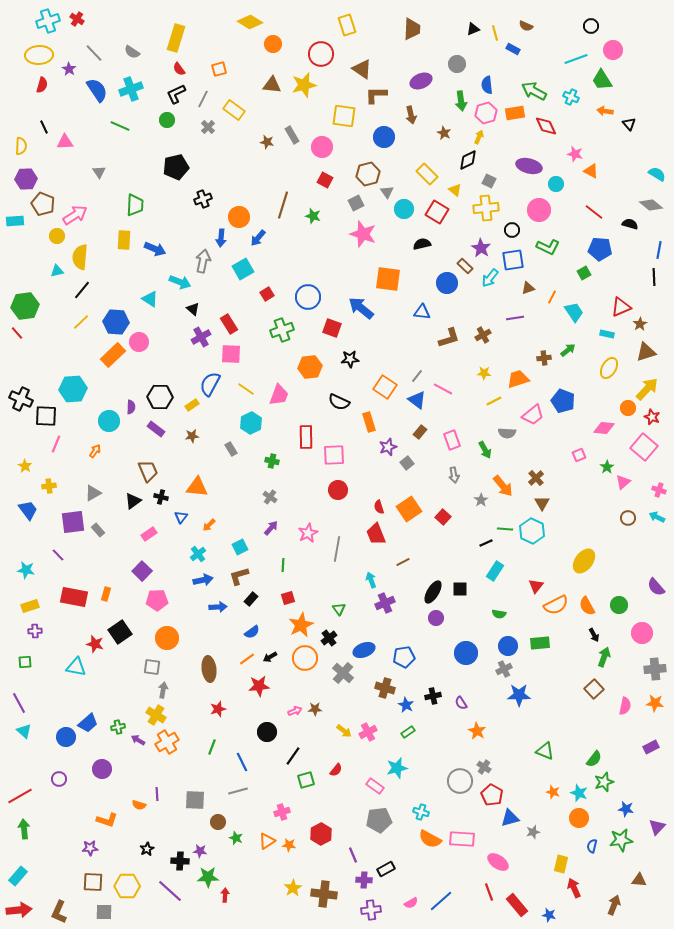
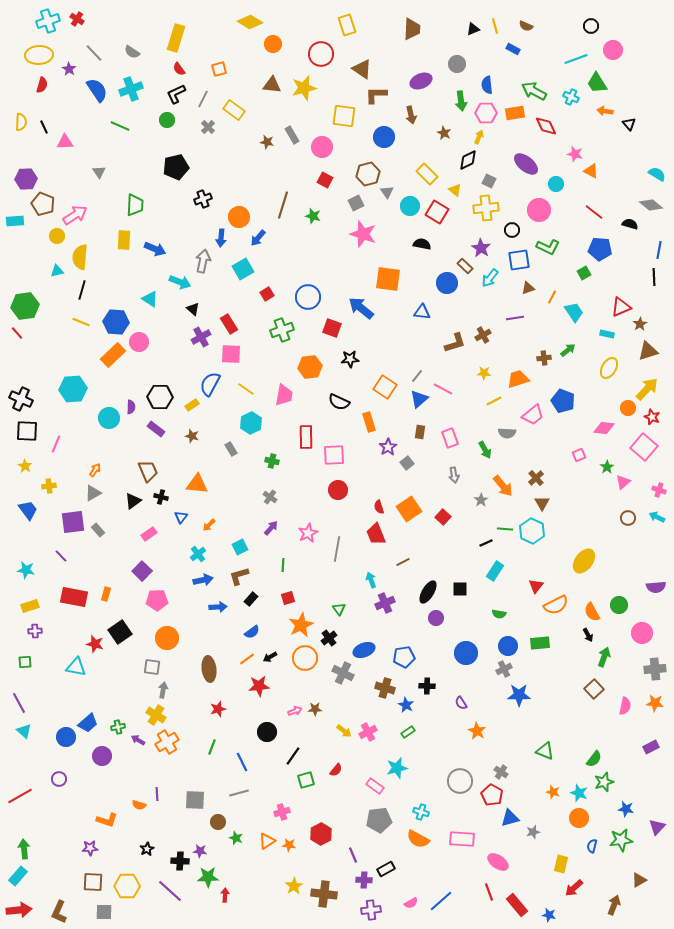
yellow line at (495, 33): moved 7 px up
green trapezoid at (602, 80): moved 5 px left, 3 px down
yellow star at (304, 85): moved 3 px down
pink hexagon at (486, 113): rotated 15 degrees clockwise
yellow semicircle at (21, 146): moved 24 px up
purple ellipse at (529, 166): moved 3 px left, 2 px up; rotated 25 degrees clockwise
cyan circle at (404, 209): moved 6 px right, 3 px up
black semicircle at (422, 244): rotated 24 degrees clockwise
blue square at (513, 260): moved 6 px right
black line at (82, 290): rotated 24 degrees counterclockwise
yellow line at (81, 322): rotated 66 degrees clockwise
brown L-shape at (449, 338): moved 6 px right, 5 px down
brown triangle at (646, 352): moved 2 px right, 1 px up
pink trapezoid at (279, 395): moved 5 px right; rotated 10 degrees counterclockwise
blue triangle at (417, 400): moved 2 px right, 1 px up; rotated 42 degrees clockwise
black square at (46, 416): moved 19 px left, 15 px down
cyan circle at (109, 421): moved 3 px up
brown rectangle at (420, 432): rotated 32 degrees counterclockwise
brown star at (192, 436): rotated 24 degrees clockwise
pink rectangle at (452, 440): moved 2 px left, 2 px up
purple star at (388, 447): rotated 12 degrees counterclockwise
orange arrow at (95, 451): moved 19 px down
orange triangle at (197, 487): moved 3 px up
purple line at (58, 555): moved 3 px right, 1 px down
purple semicircle at (656, 587): rotated 54 degrees counterclockwise
black ellipse at (433, 592): moved 5 px left
orange semicircle at (587, 606): moved 5 px right, 6 px down
black arrow at (594, 635): moved 6 px left
gray cross at (343, 673): rotated 15 degrees counterclockwise
black cross at (433, 696): moved 6 px left, 10 px up; rotated 14 degrees clockwise
gray cross at (484, 767): moved 17 px right, 5 px down
purple circle at (102, 769): moved 13 px up
gray line at (238, 791): moved 1 px right, 2 px down
green arrow at (24, 829): moved 20 px down
orange semicircle at (430, 839): moved 12 px left
brown triangle at (639, 880): rotated 35 degrees counterclockwise
yellow star at (293, 888): moved 1 px right, 2 px up
red arrow at (574, 888): rotated 108 degrees counterclockwise
